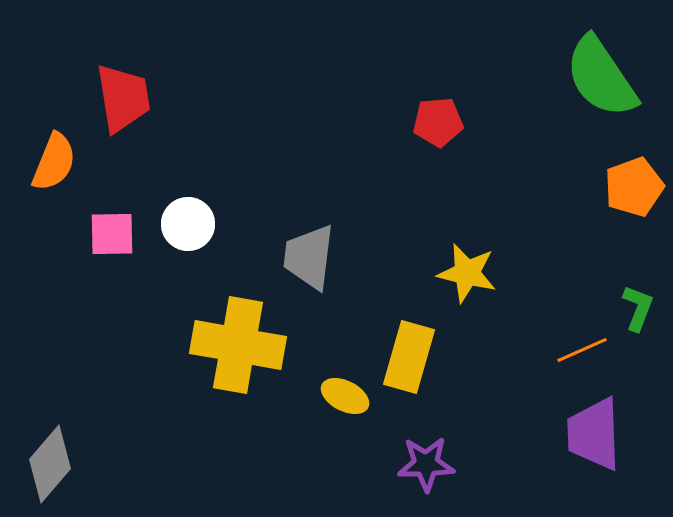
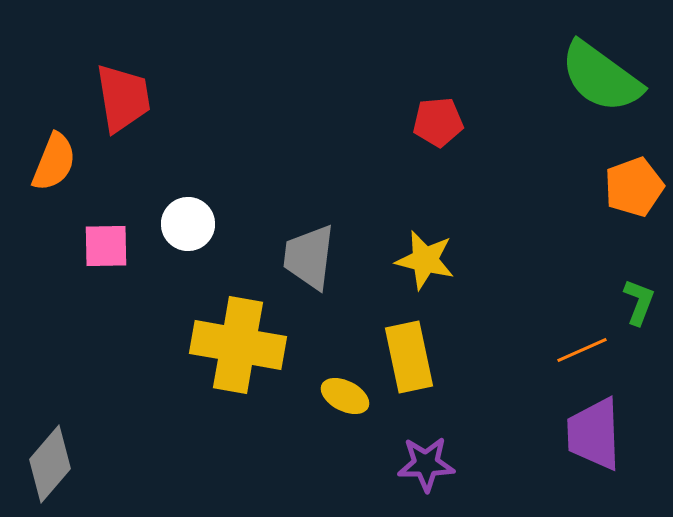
green semicircle: rotated 20 degrees counterclockwise
pink square: moved 6 px left, 12 px down
yellow star: moved 42 px left, 13 px up
green L-shape: moved 1 px right, 6 px up
yellow rectangle: rotated 28 degrees counterclockwise
